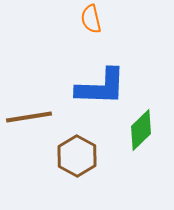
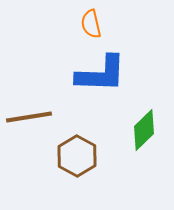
orange semicircle: moved 5 px down
blue L-shape: moved 13 px up
green diamond: moved 3 px right
